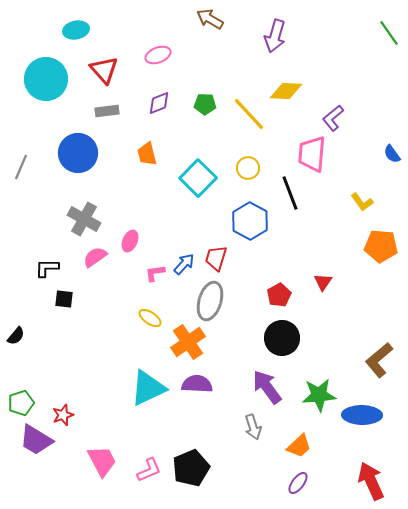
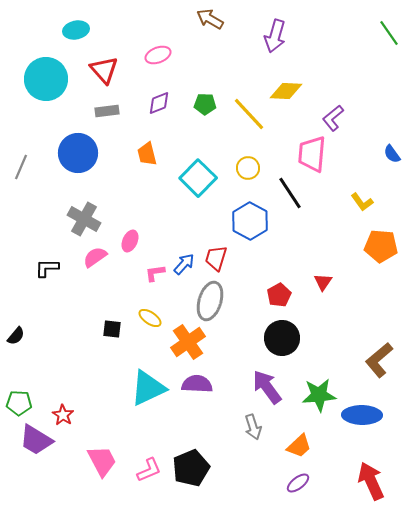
black line at (290, 193): rotated 12 degrees counterclockwise
black square at (64, 299): moved 48 px right, 30 px down
green pentagon at (21, 403): moved 2 px left; rotated 20 degrees clockwise
red star at (63, 415): rotated 20 degrees counterclockwise
purple ellipse at (298, 483): rotated 15 degrees clockwise
